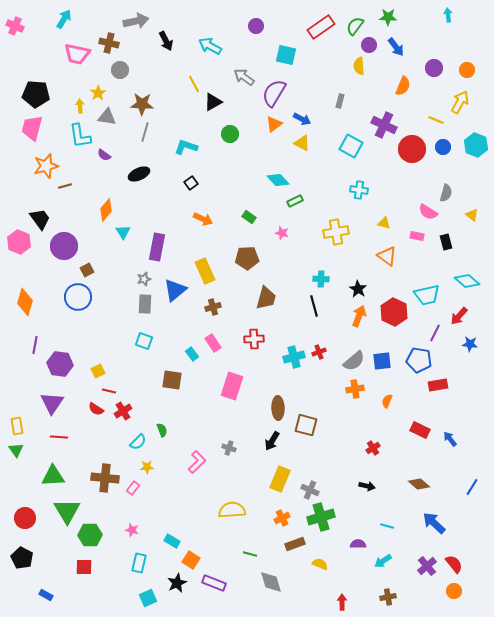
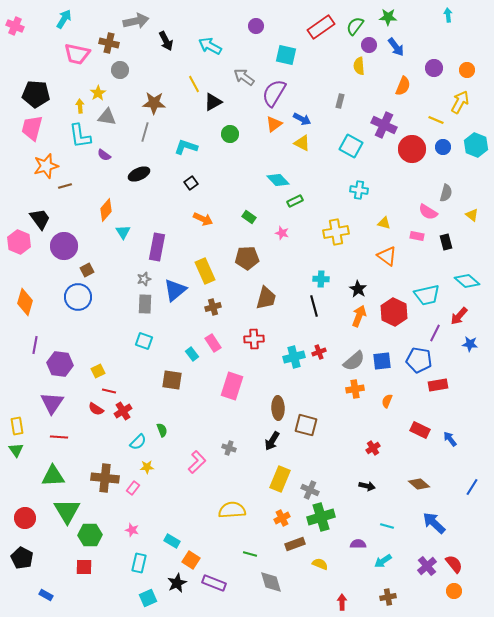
brown star at (142, 104): moved 12 px right, 1 px up
